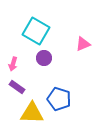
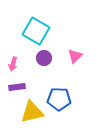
pink triangle: moved 8 px left, 12 px down; rotated 21 degrees counterclockwise
purple rectangle: rotated 42 degrees counterclockwise
blue pentagon: rotated 15 degrees counterclockwise
yellow triangle: moved 1 px up; rotated 15 degrees counterclockwise
